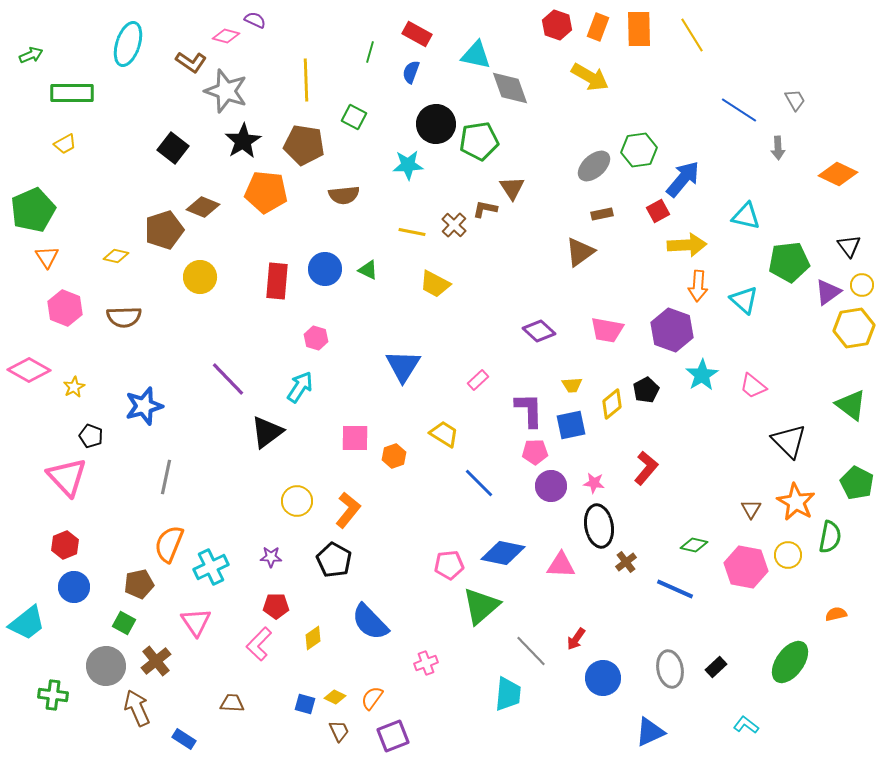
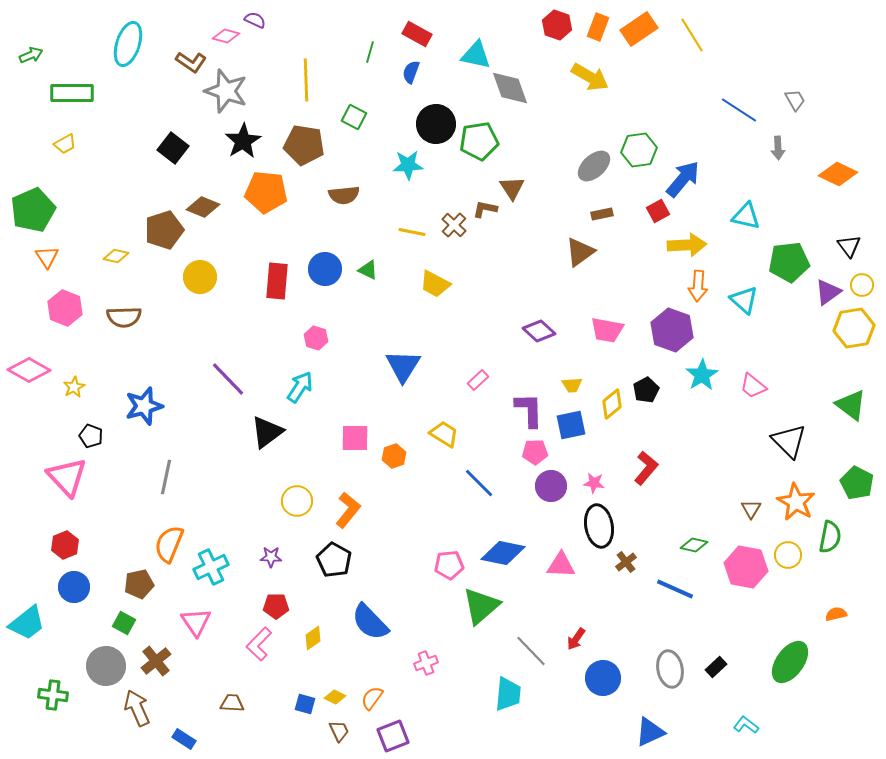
orange rectangle at (639, 29): rotated 57 degrees clockwise
